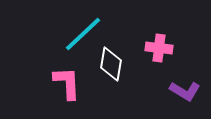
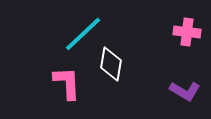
pink cross: moved 28 px right, 16 px up
